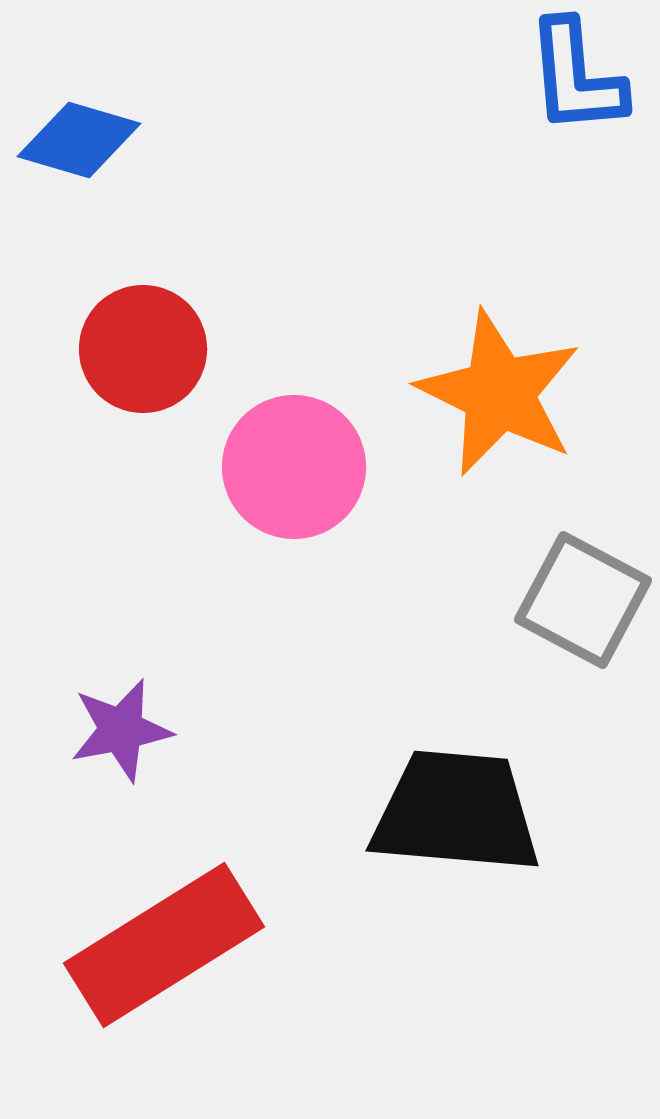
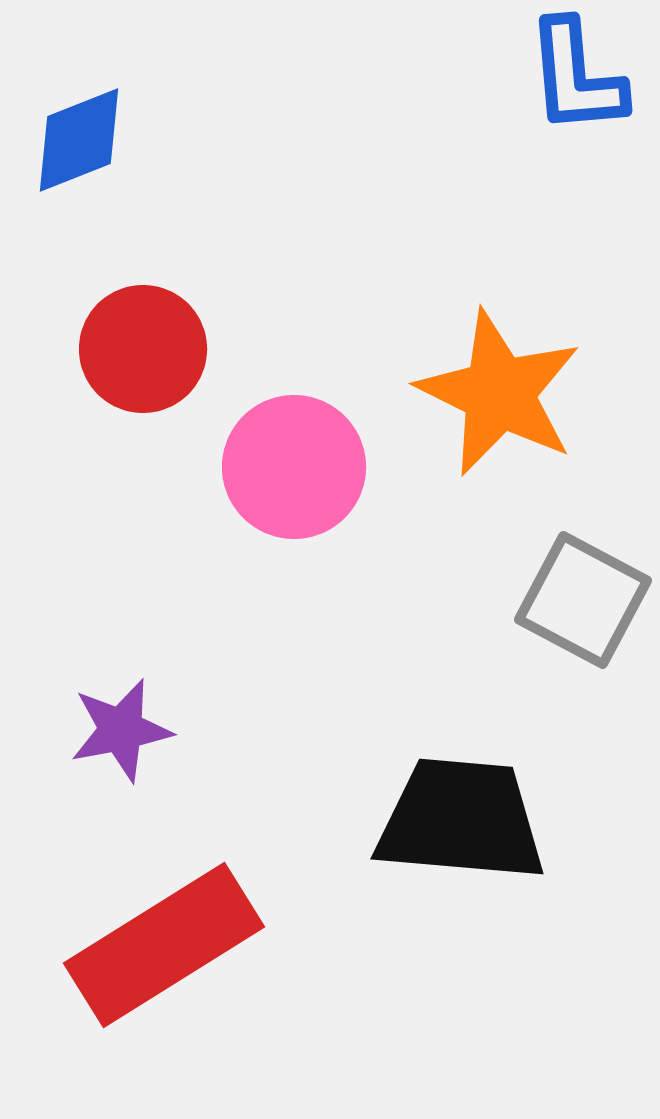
blue diamond: rotated 38 degrees counterclockwise
black trapezoid: moved 5 px right, 8 px down
